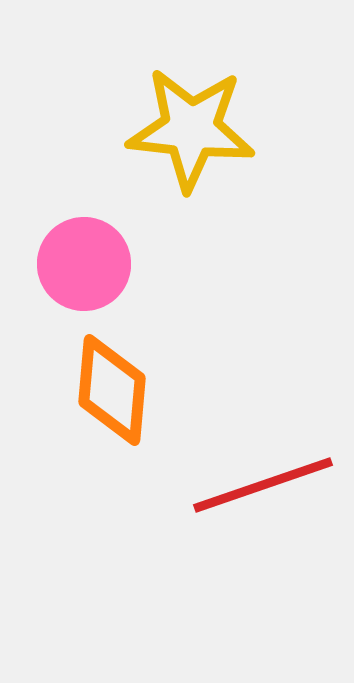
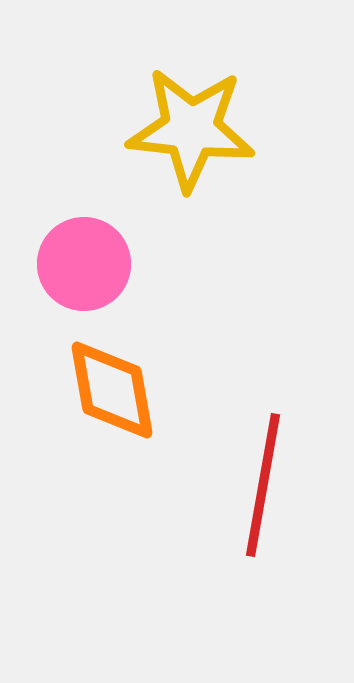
orange diamond: rotated 15 degrees counterclockwise
red line: rotated 61 degrees counterclockwise
